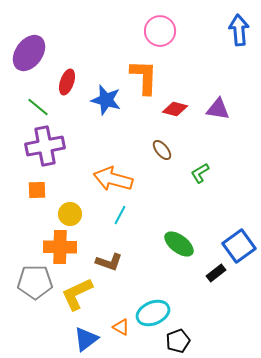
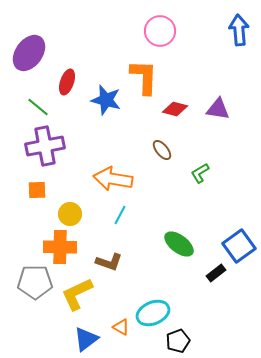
orange arrow: rotated 6 degrees counterclockwise
